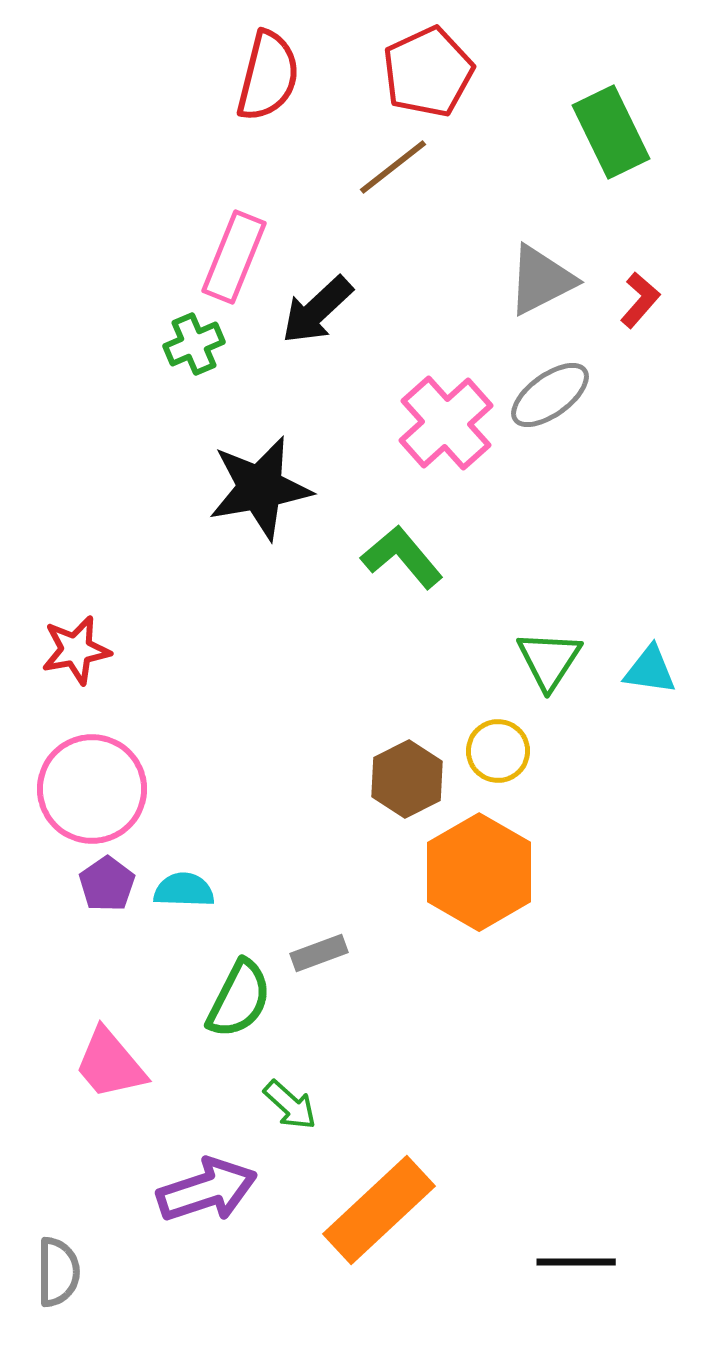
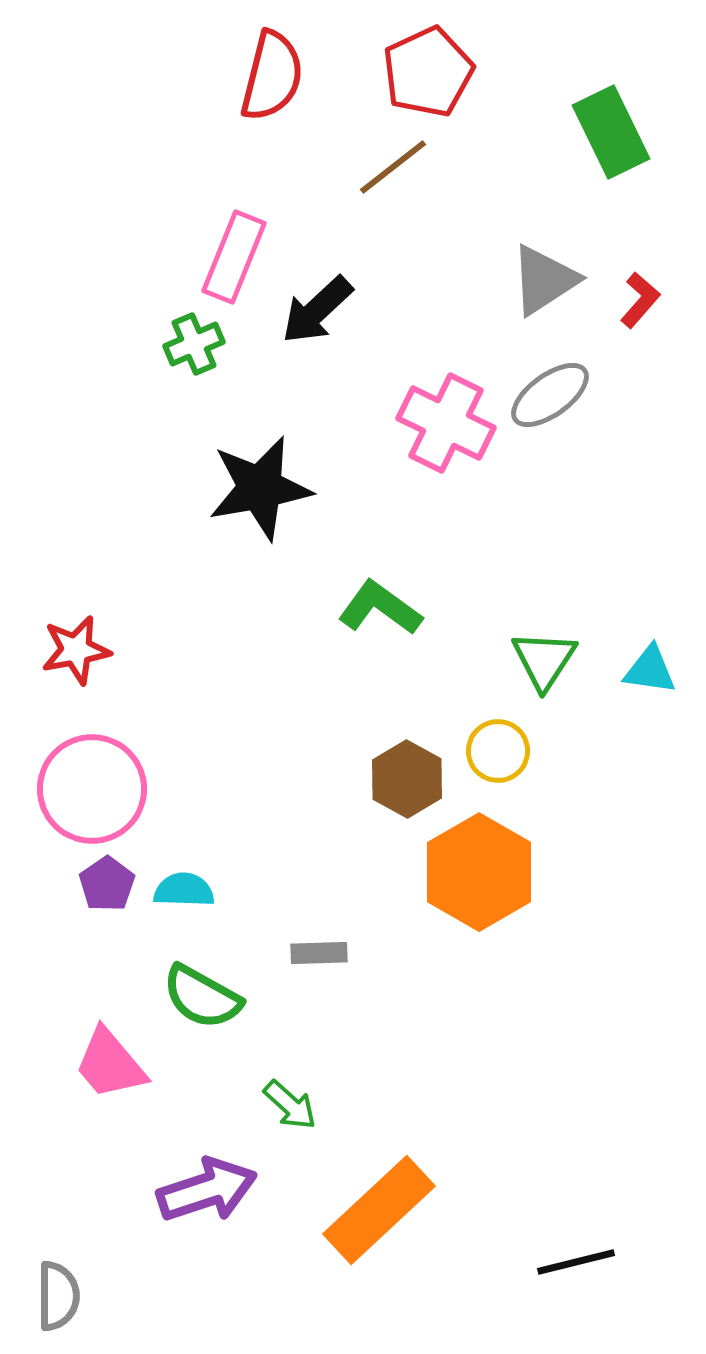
red semicircle: moved 4 px right
gray triangle: moved 3 px right; rotated 6 degrees counterclockwise
pink cross: rotated 22 degrees counterclockwise
green L-shape: moved 22 px left, 51 px down; rotated 14 degrees counterclockwise
green triangle: moved 5 px left
brown hexagon: rotated 4 degrees counterclockwise
gray rectangle: rotated 18 degrees clockwise
green semicircle: moved 37 px left, 2 px up; rotated 92 degrees clockwise
black line: rotated 14 degrees counterclockwise
gray semicircle: moved 24 px down
